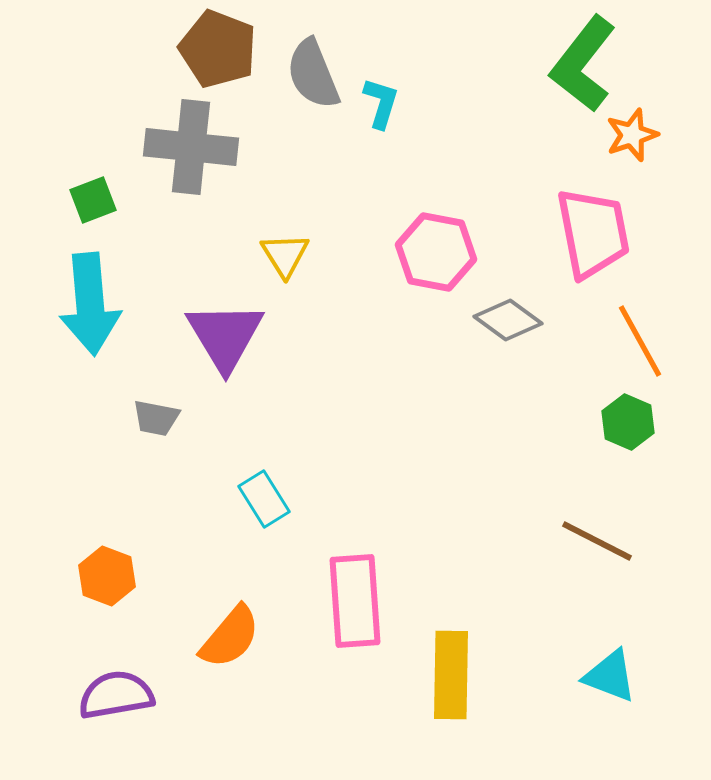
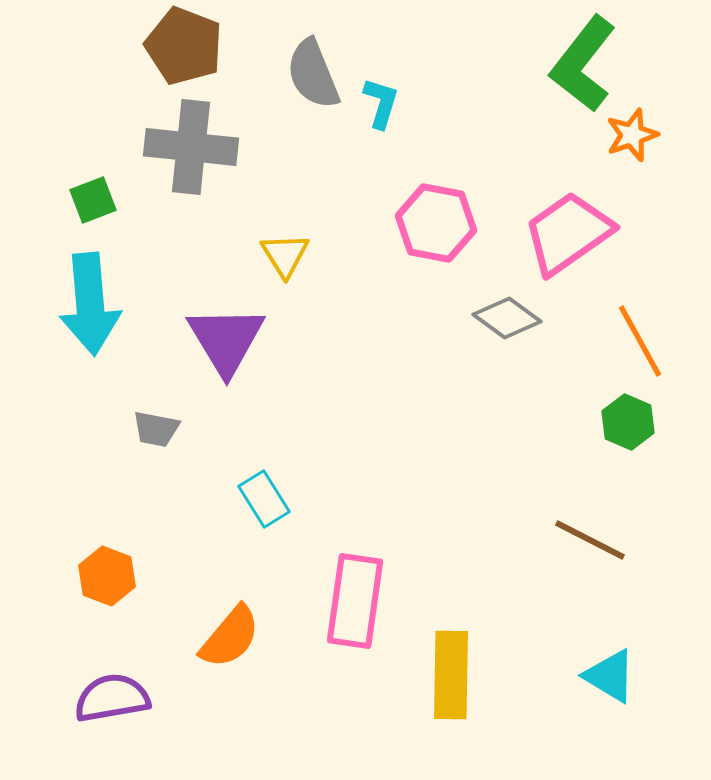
brown pentagon: moved 34 px left, 3 px up
pink trapezoid: moved 25 px left; rotated 114 degrees counterclockwise
pink hexagon: moved 29 px up
gray diamond: moved 1 px left, 2 px up
purple triangle: moved 1 px right, 4 px down
gray trapezoid: moved 11 px down
brown line: moved 7 px left, 1 px up
pink rectangle: rotated 12 degrees clockwise
cyan triangle: rotated 10 degrees clockwise
purple semicircle: moved 4 px left, 3 px down
